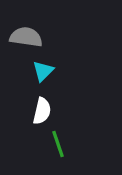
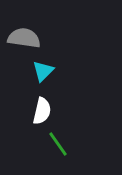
gray semicircle: moved 2 px left, 1 px down
green line: rotated 16 degrees counterclockwise
